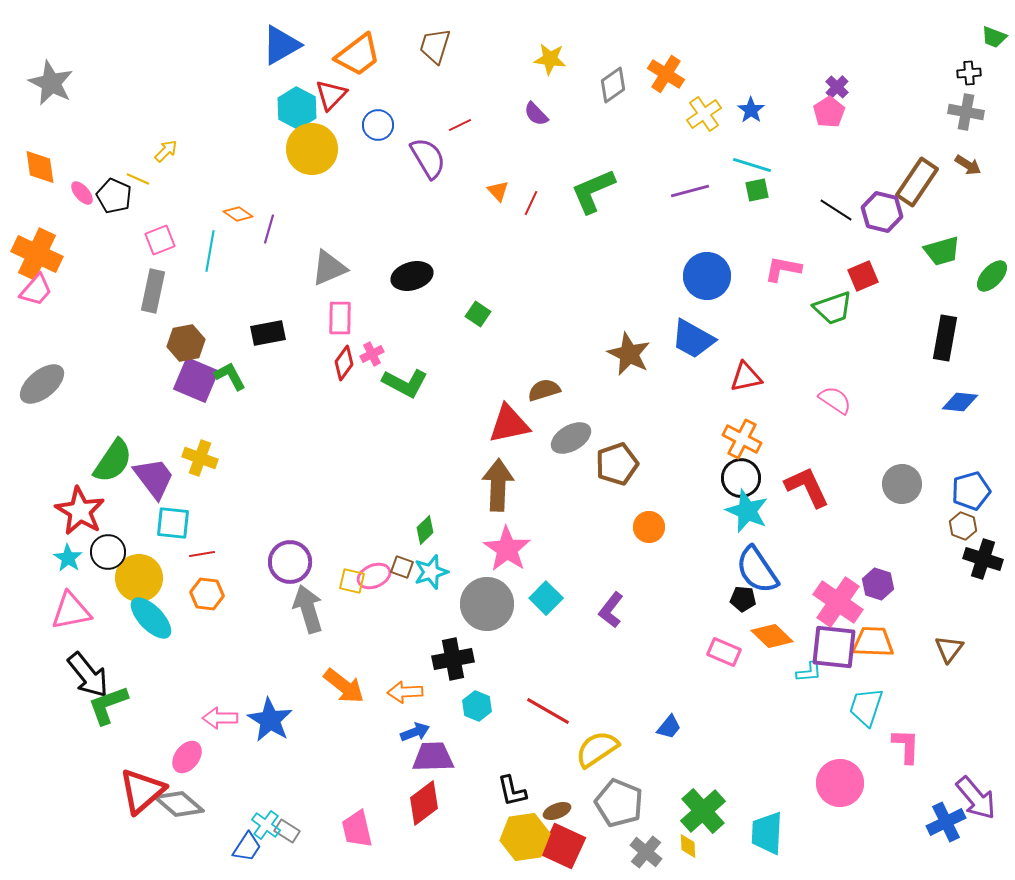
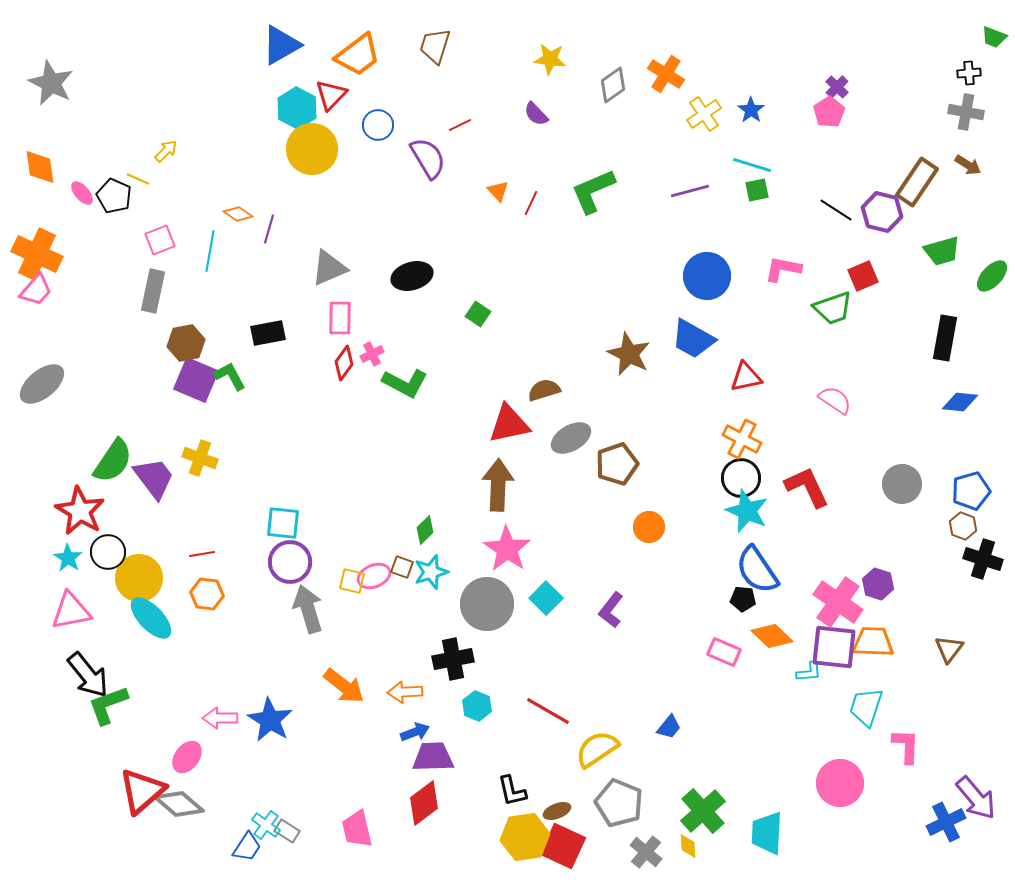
cyan square at (173, 523): moved 110 px right
